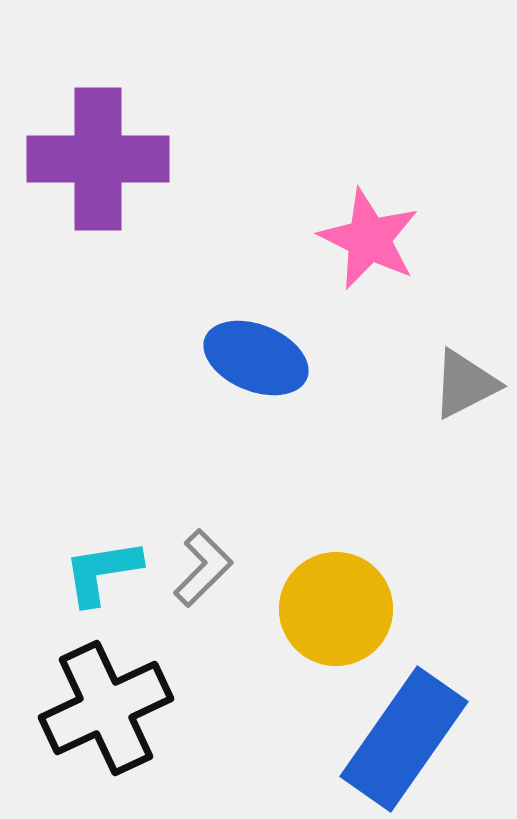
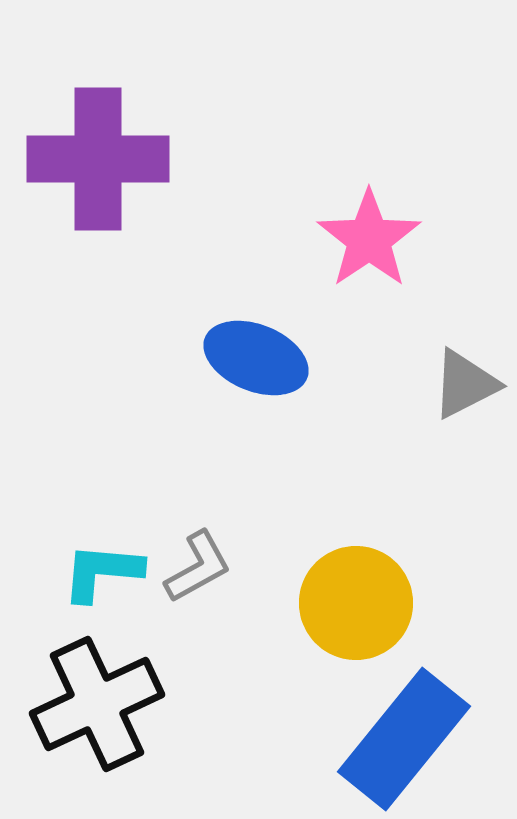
pink star: rotated 12 degrees clockwise
gray L-shape: moved 5 px left, 1 px up; rotated 16 degrees clockwise
cyan L-shape: rotated 14 degrees clockwise
yellow circle: moved 20 px right, 6 px up
black cross: moved 9 px left, 4 px up
blue rectangle: rotated 4 degrees clockwise
